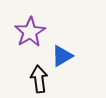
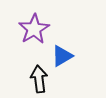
purple star: moved 4 px right, 3 px up
